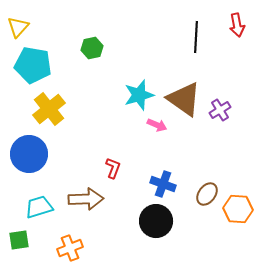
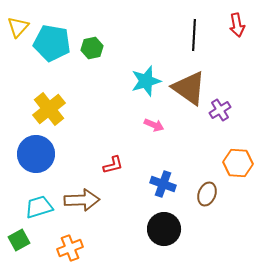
black line: moved 2 px left, 2 px up
cyan pentagon: moved 19 px right, 22 px up
cyan star: moved 7 px right, 14 px up
brown triangle: moved 5 px right, 11 px up
pink arrow: moved 3 px left
blue circle: moved 7 px right
red L-shape: moved 3 px up; rotated 55 degrees clockwise
brown ellipse: rotated 15 degrees counterclockwise
brown arrow: moved 4 px left, 1 px down
orange hexagon: moved 46 px up
black circle: moved 8 px right, 8 px down
green square: rotated 20 degrees counterclockwise
